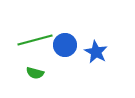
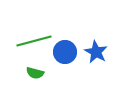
green line: moved 1 px left, 1 px down
blue circle: moved 7 px down
